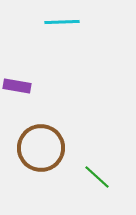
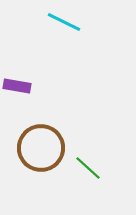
cyan line: moved 2 px right; rotated 28 degrees clockwise
green line: moved 9 px left, 9 px up
